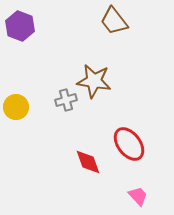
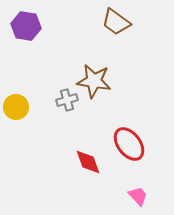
brown trapezoid: moved 2 px right, 1 px down; rotated 16 degrees counterclockwise
purple hexagon: moved 6 px right; rotated 12 degrees counterclockwise
gray cross: moved 1 px right
